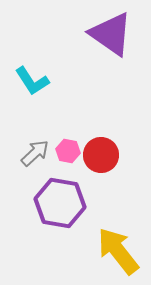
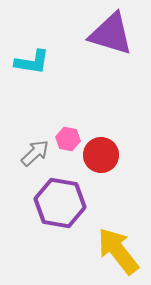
purple triangle: rotated 18 degrees counterclockwise
cyan L-shape: moved 19 px up; rotated 48 degrees counterclockwise
pink hexagon: moved 12 px up
